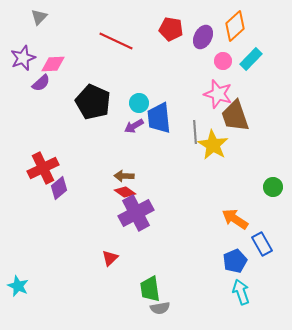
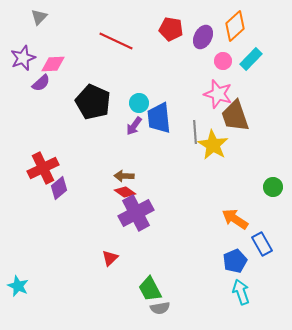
purple arrow: rotated 24 degrees counterclockwise
green trapezoid: rotated 20 degrees counterclockwise
